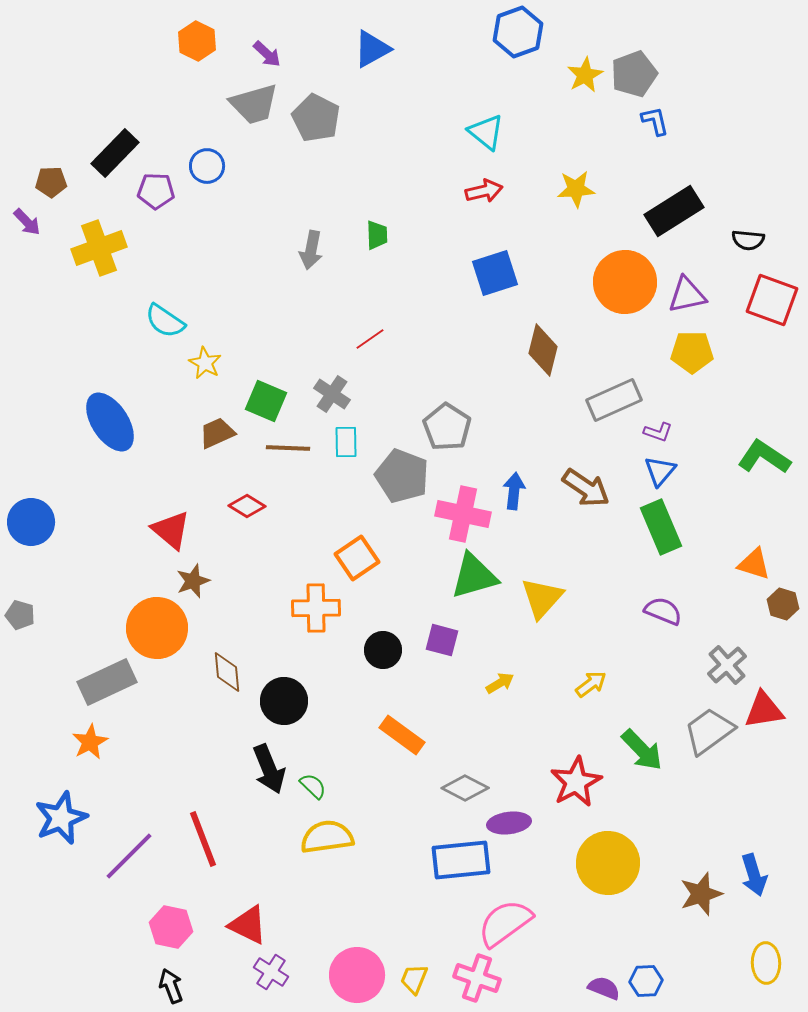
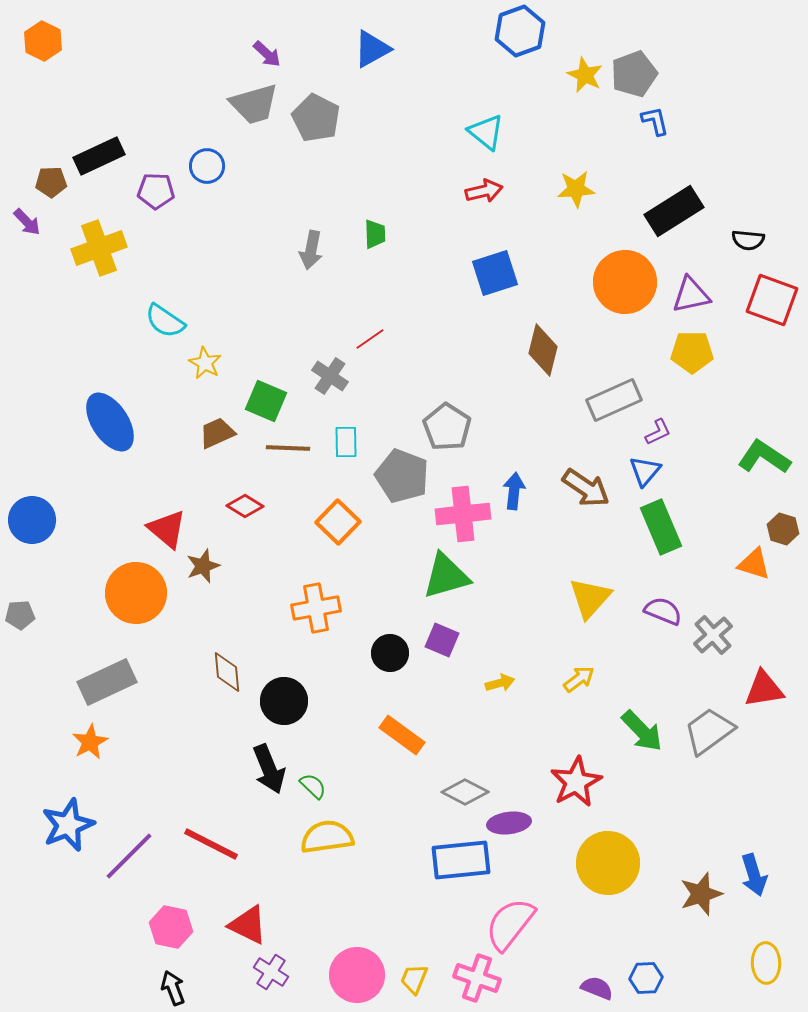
blue hexagon at (518, 32): moved 2 px right, 1 px up
orange hexagon at (197, 41): moved 154 px left
yellow star at (585, 75): rotated 18 degrees counterclockwise
black rectangle at (115, 153): moved 16 px left, 3 px down; rotated 21 degrees clockwise
green trapezoid at (377, 235): moved 2 px left, 1 px up
purple triangle at (687, 295): moved 4 px right
gray cross at (332, 394): moved 2 px left, 18 px up
purple L-shape at (658, 432): rotated 44 degrees counterclockwise
blue triangle at (660, 471): moved 15 px left
red diamond at (247, 506): moved 2 px left
pink cross at (463, 514): rotated 18 degrees counterclockwise
blue circle at (31, 522): moved 1 px right, 2 px up
red triangle at (171, 530): moved 4 px left, 1 px up
orange square at (357, 558): moved 19 px left, 36 px up; rotated 12 degrees counterclockwise
green triangle at (474, 576): moved 28 px left
brown star at (193, 581): moved 10 px right, 15 px up
yellow triangle at (542, 598): moved 48 px right
brown hexagon at (783, 604): moved 75 px up
orange cross at (316, 608): rotated 9 degrees counterclockwise
gray pentagon at (20, 615): rotated 20 degrees counterclockwise
orange circle at (157, 628): moved 21 px left, 35 px up
purple square at (442, 640): rotated 8 degrees clockwise
black circle at (383, 650): moved 7 px right, 3 px down
gray cross at (727, 665): moved 14 px left, 30 px up
yellow arrow at (500, 683): rotated 16 degrees clockwise
yellow arrow at (591, 684): moved 12 px left, 5 px up
red triangle at (764, 710): moved 21 px up
green arrow at (642, 750): moved 19 px up
gray diamond at (465, 788): moved 4 px down
blue star at (61, 818): moved 7 px right, 7 px down
red line at (203, 839): moved 8 px right, 5 px down; rotated 42 degrees counterclockwise
pink semicircle at (505, 923): moved 5 px right, 1 px down; rotated 16 degrees counterclockwise
blue hexagon at (646, 981): moved 3 px up
black arrow at (171, 986): moved 2 px right, 2 px down
purple semicircle at (604, 988): moved 7 px left
